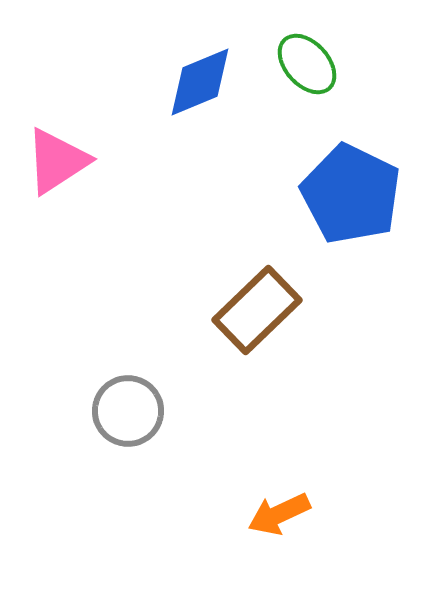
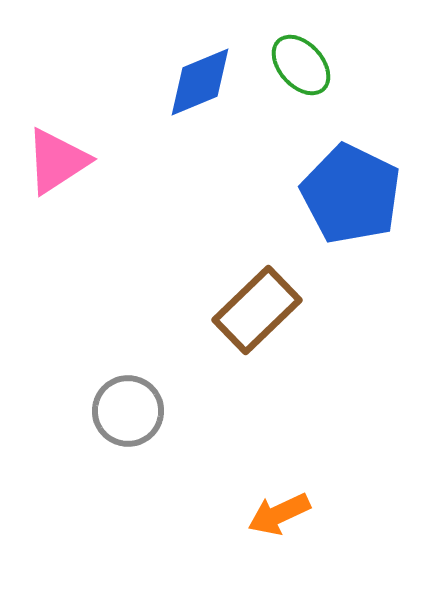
green ellipse: moved 6 px left, 1 px down
